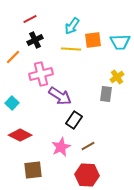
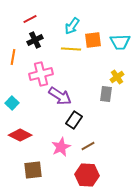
orange line: rotated 35 degrees counterclockwise
